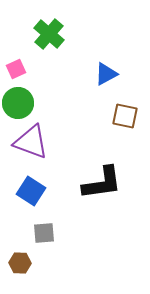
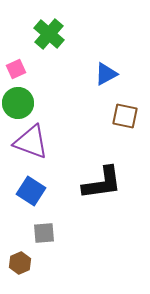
brown hexagon: rotated 25 degrees counterclockwise
